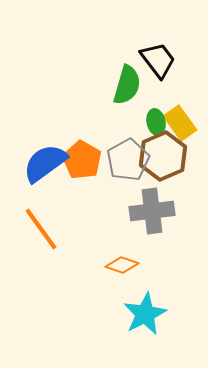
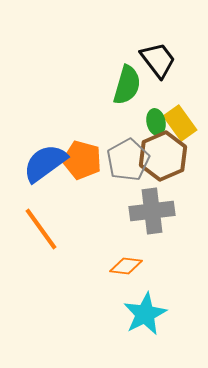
orange pentagon: rotated 15 degrees counterclockwise
orange diamond: moved 4 px right, 1 px down; rotated 12 degrees counterclockwise
